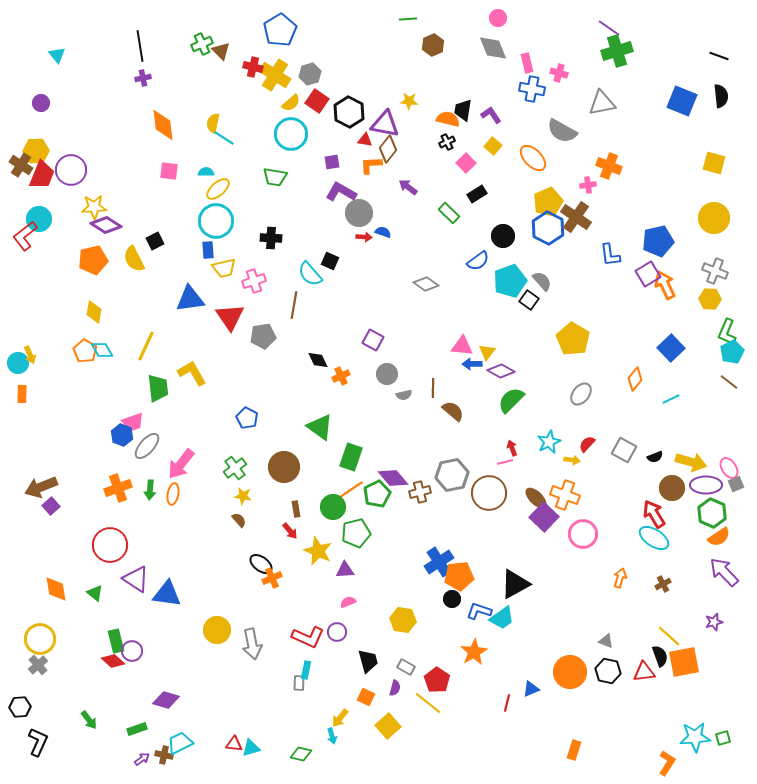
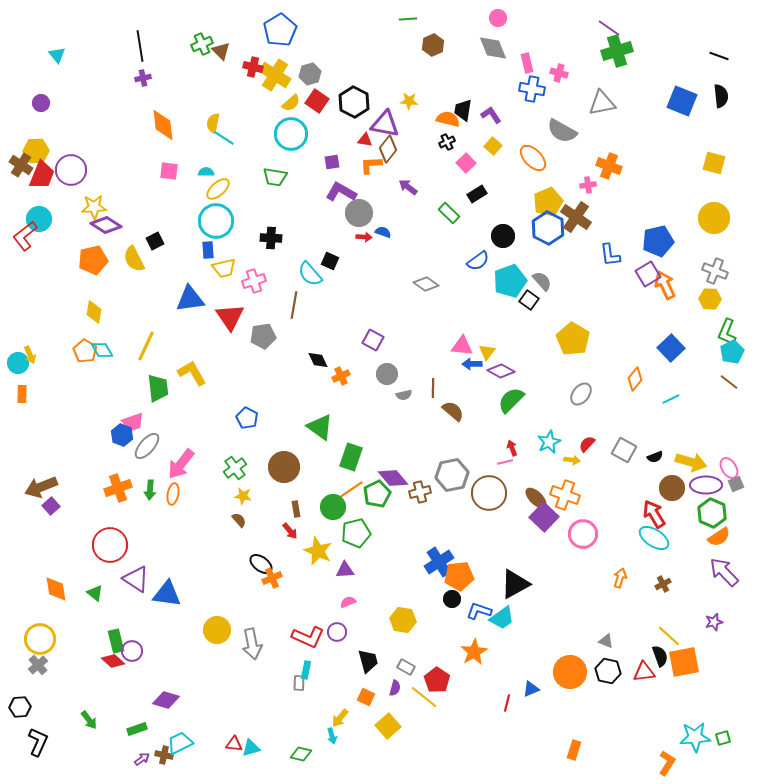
black hexagon at (349, 112): moved 5 px right, 10 px up
yellow line at (428, 703): moved 4 px left, 6 px up
